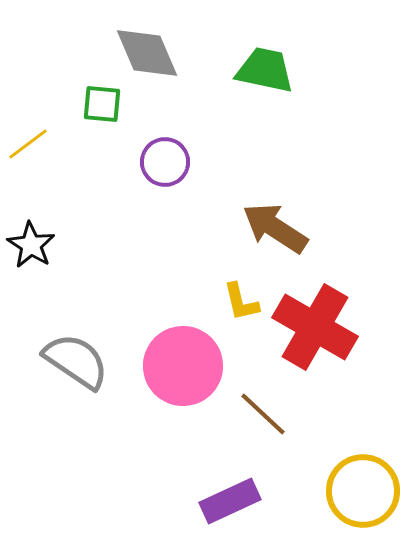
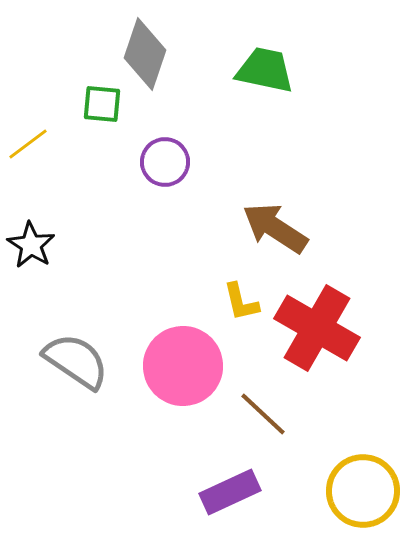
gray diamond: moved 2 px left, 1 px down; rotated 42 degrees clockwise
red cross: moved 2 px right, 1 px down
purple rectangle: moved 9 px up
